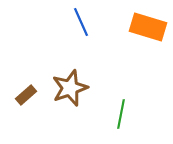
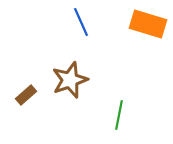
orange rectangle: moved 3 px up
brown star: moved 8 px up
green line: moved 2 px left, 1 px down
